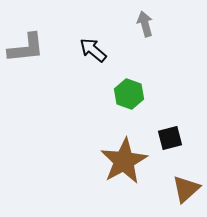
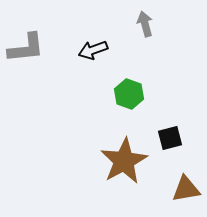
black arrow: rotated 60 degrees counterclockwise
brown triangle: rotated 32 degrees clockwise
